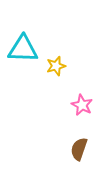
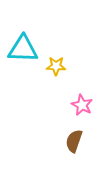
yellow star: rotated 18 degrees clockwise
brown semicircle: moved 5 px left, 8 px up
